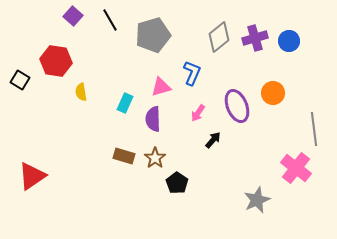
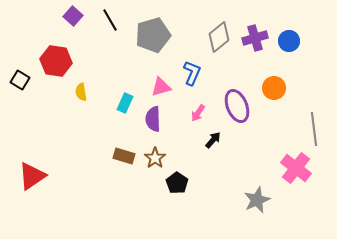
orange circle: moved 1 px right, 5 px up
